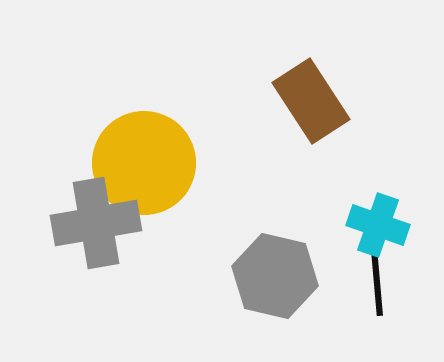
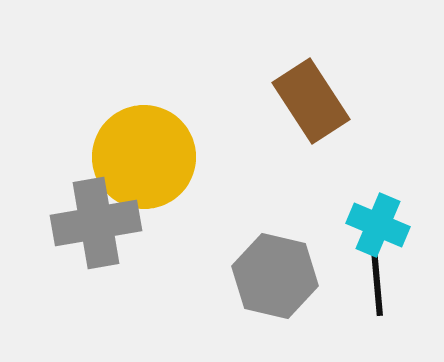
yellow circle: moved 6 px up
cyan cross: rotated 4 degrees clockwise
